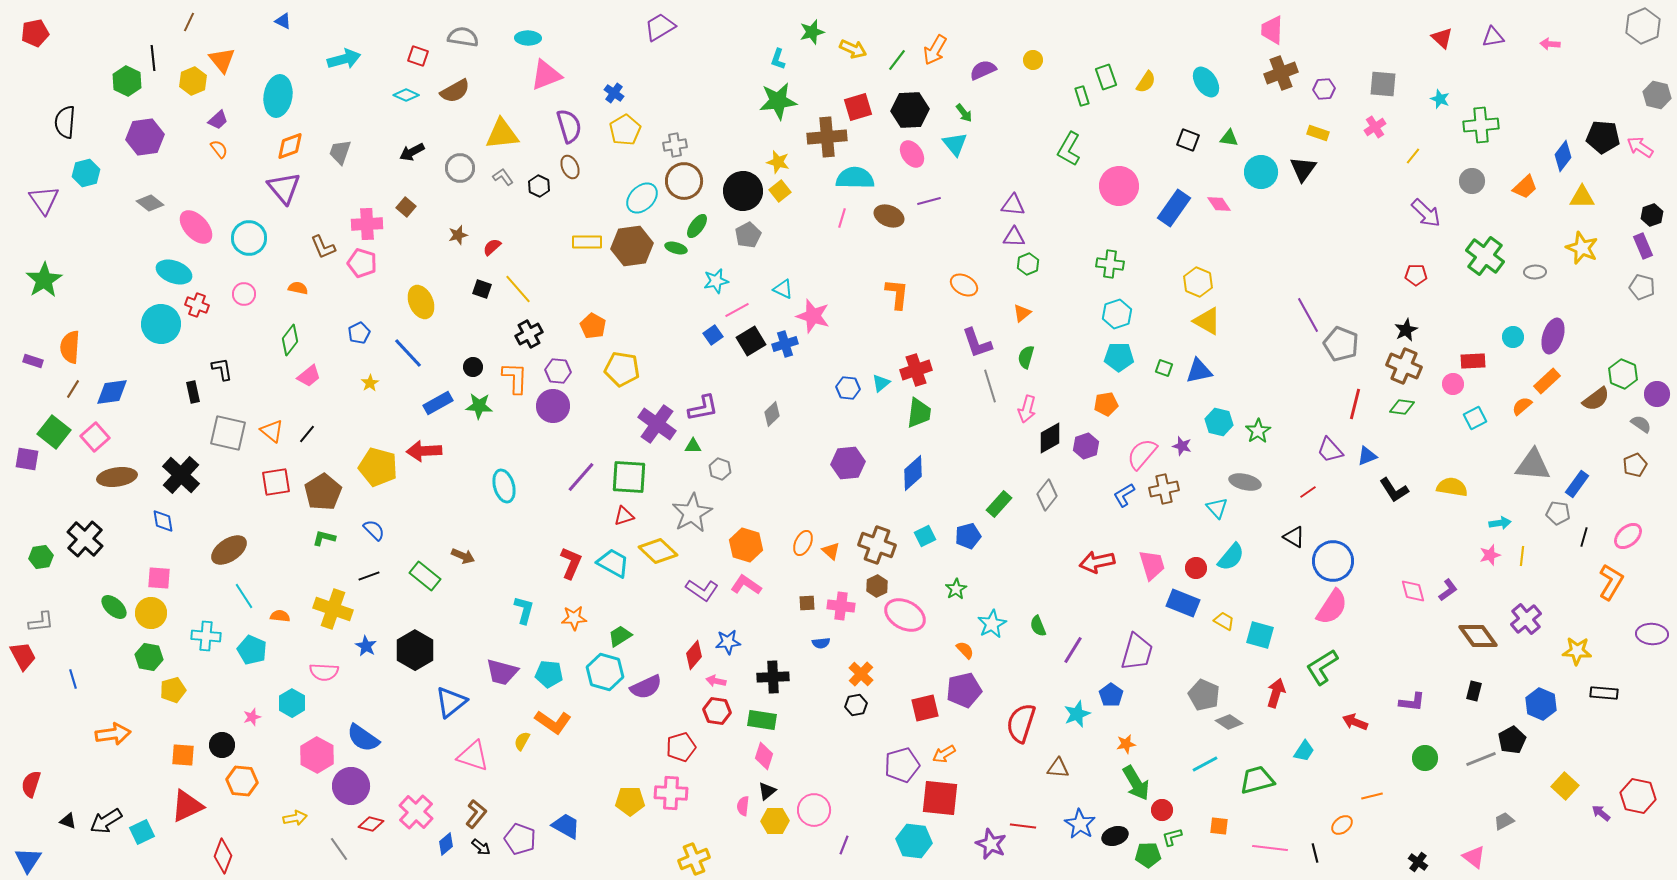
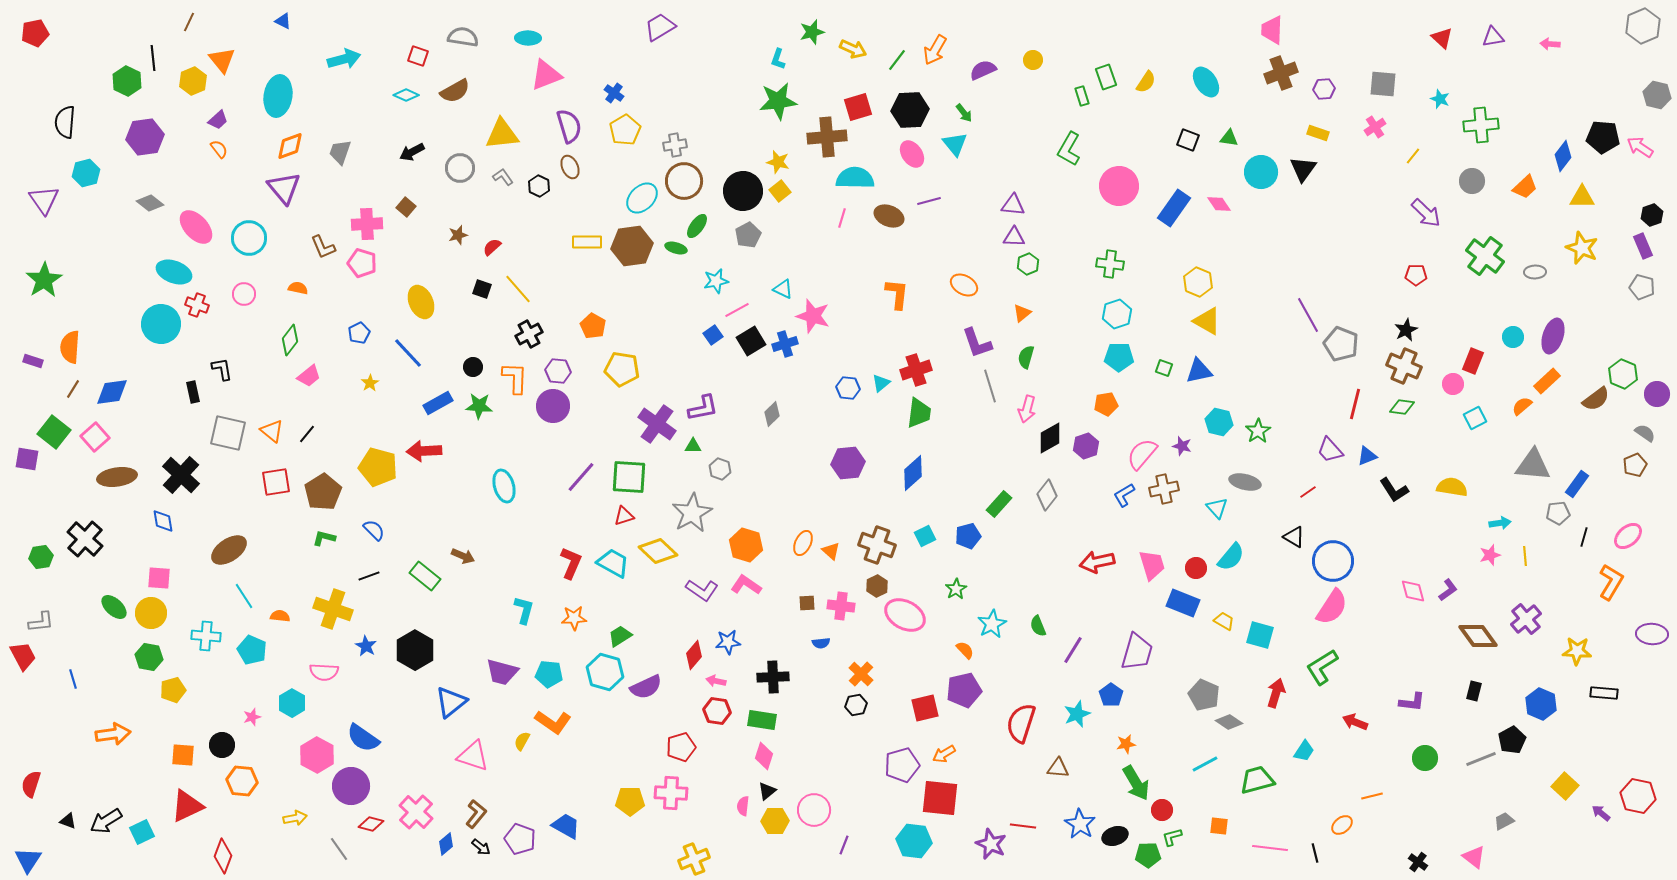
red rectangle at (1473, 361): rotated 65 degrees counterclockwise
gray semicircle at (1641, 424): moved 4 px right, 9 px down
gray pentagon at (1558, 513): rotated 15 degrees counterclockwise
yellow line at (1522, 556): moved 3 px right; rotated 12 degrees counterclockwise
